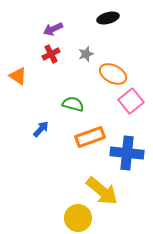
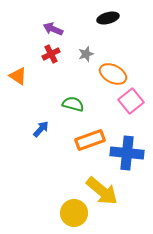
purple arrow: rotated 48 degrees clockwise
orange rectangle: moved 3 px down
yellow circle: moved 4 px left, 5 px up
